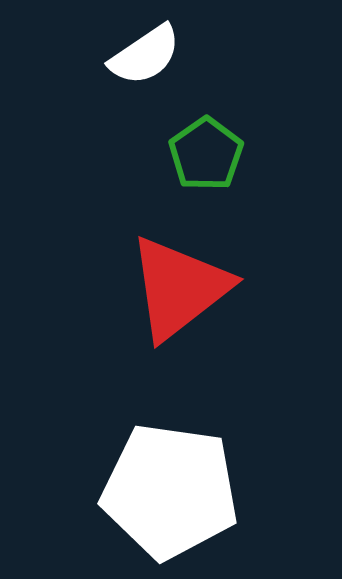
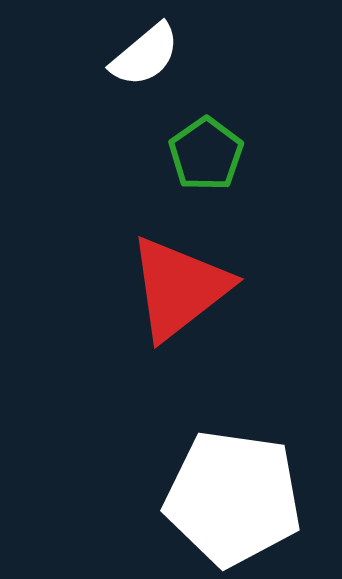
white semicircle: rotated 6 degrees counterclockwise
white pentagon: moved 63 px right, 7 px down
